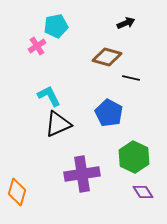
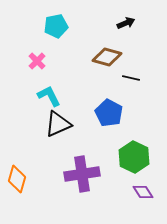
pink cross: moved 15 px down; rotated 12 degrees counterclockwise
orange diamond: moved 13 px up
